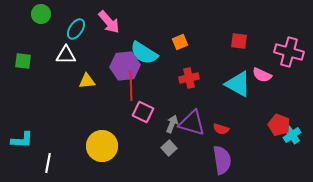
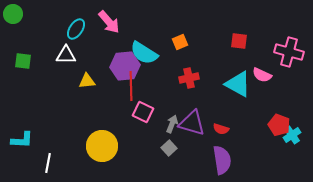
green circle: moved 28 px left
